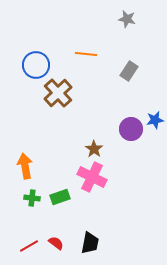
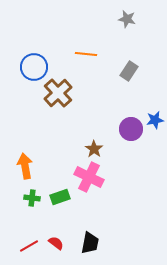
blue circle: moved 2 px left, 2 px down
pink cross: moved 3 px left
